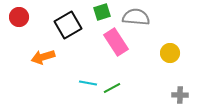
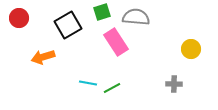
red circle: moved 1 px down
yellow circle: moved 21 px right, 4 px up
gray cross: moved 6 px left, 11 px up
